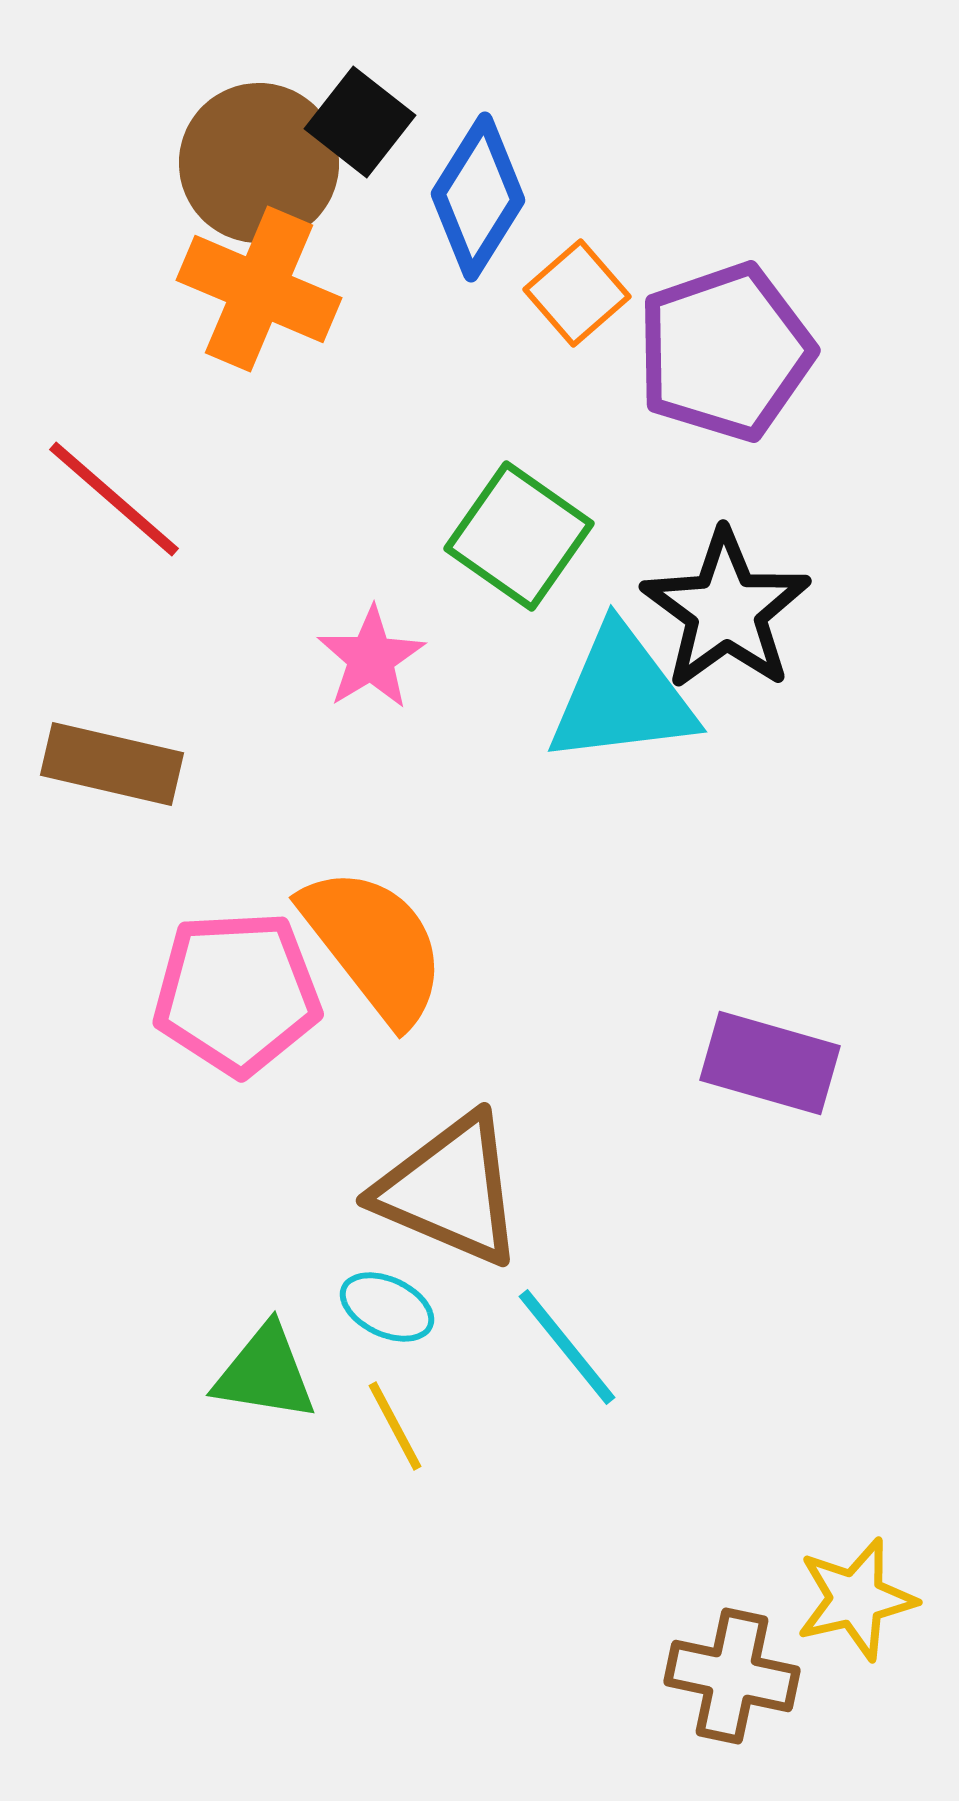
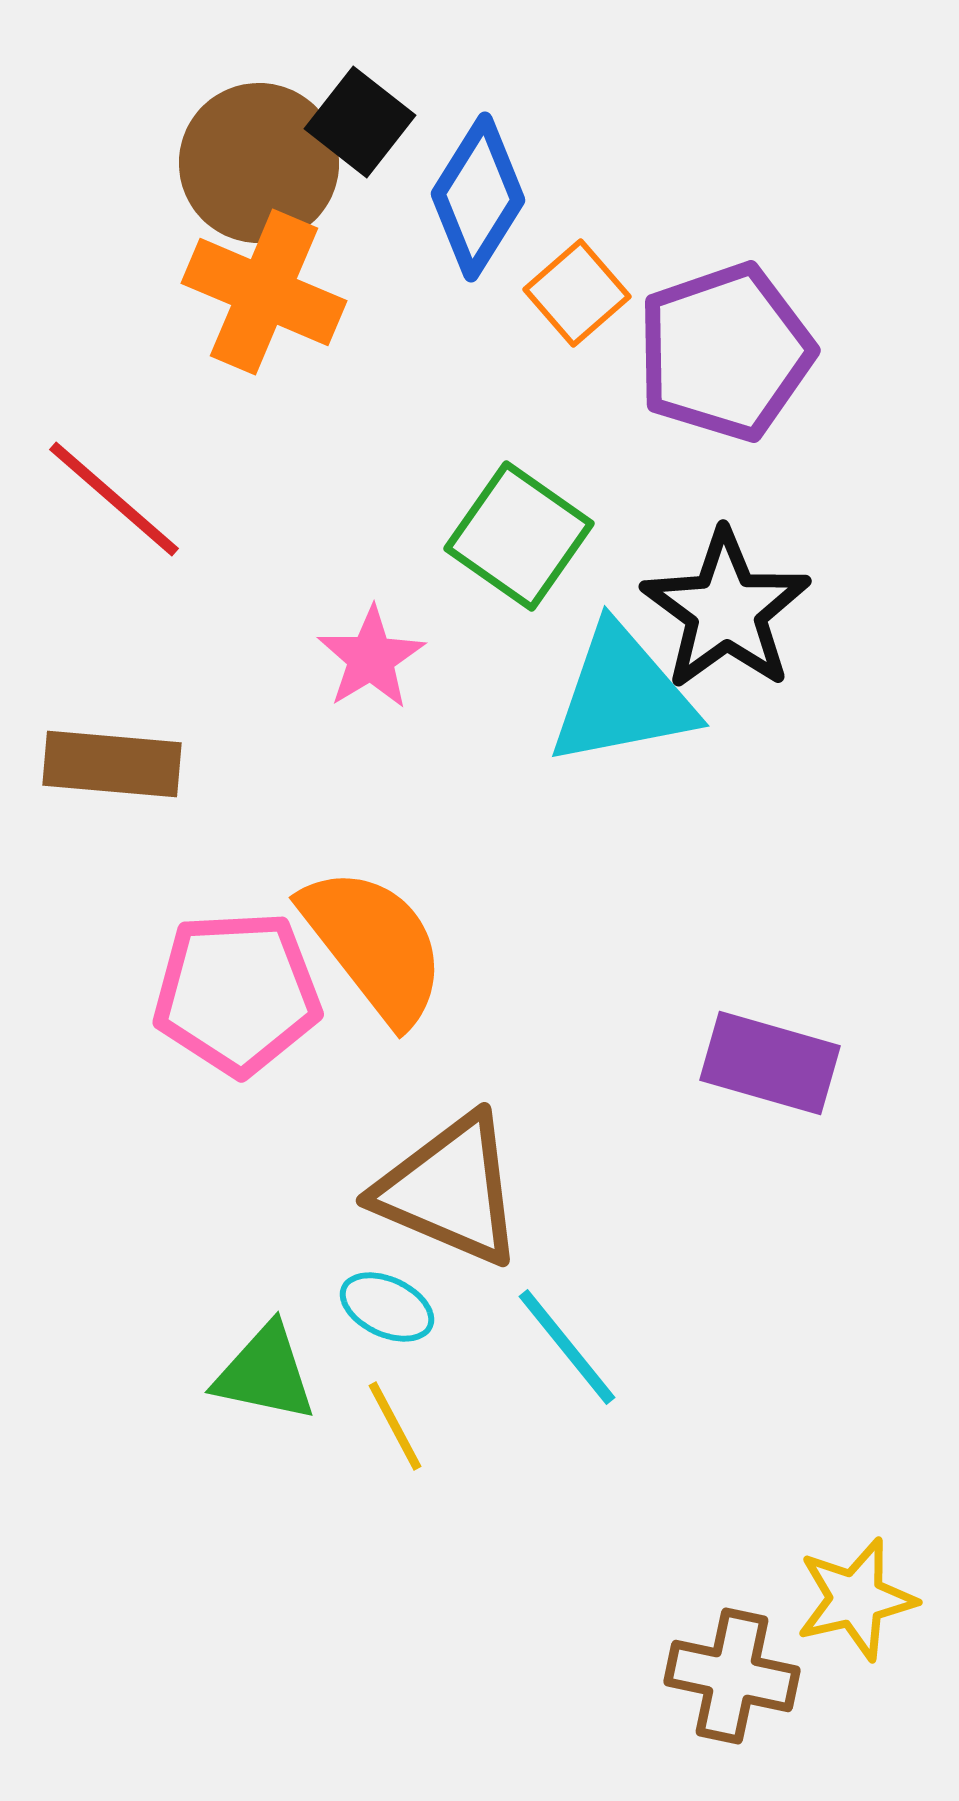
orange cross: moved 5 px right, 3 px down
cyan triangle: rotated 4 degrees counterclockwise
brown rectangle: rotated 8 degrees counterclockwise
green triangle: rotated 3 degrees clockwise
